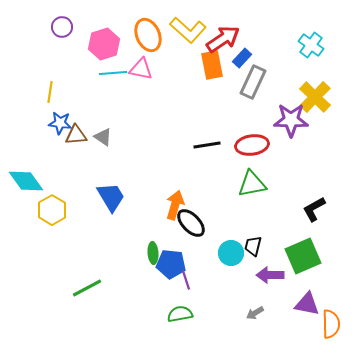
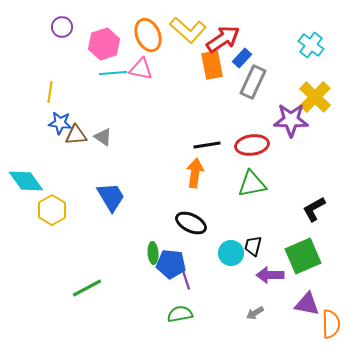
orange arrow: moved 20 px right, 32 px up; rotated 8 degrees counterclockwise
black ellipse: rotated 20 degrees counterclockwise
